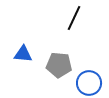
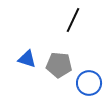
black line: moved 1 px left, 2 px down
blue triangle: moved 4 px right, 5 px down; rotated 12 degrees clockwise
